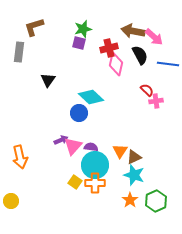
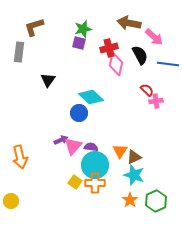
brown arrow: moved 4 px left, 8 px up
